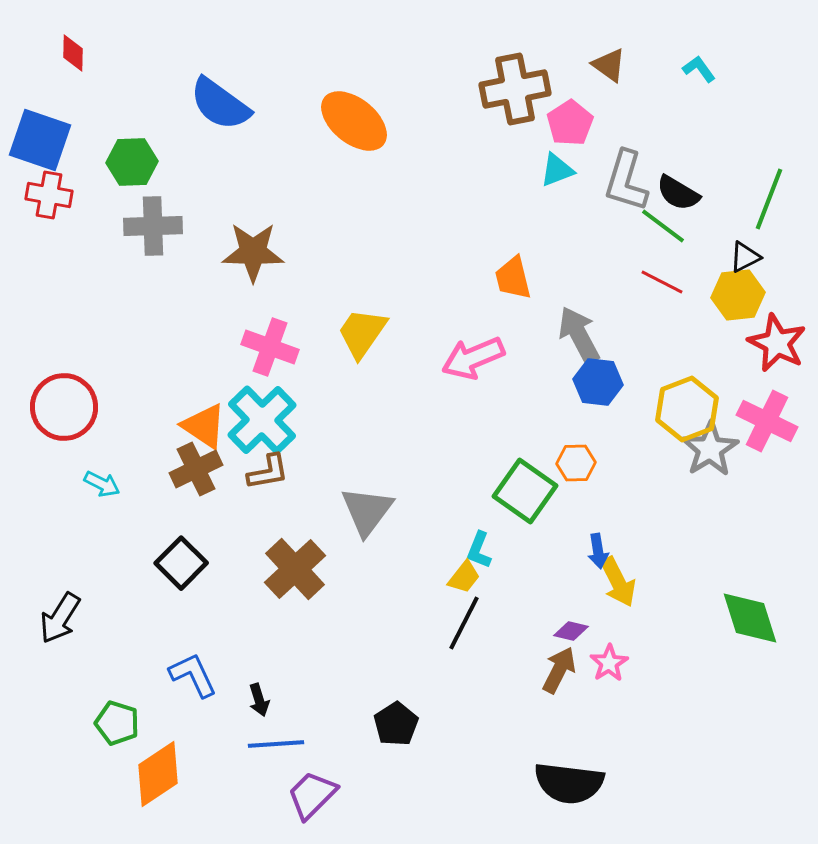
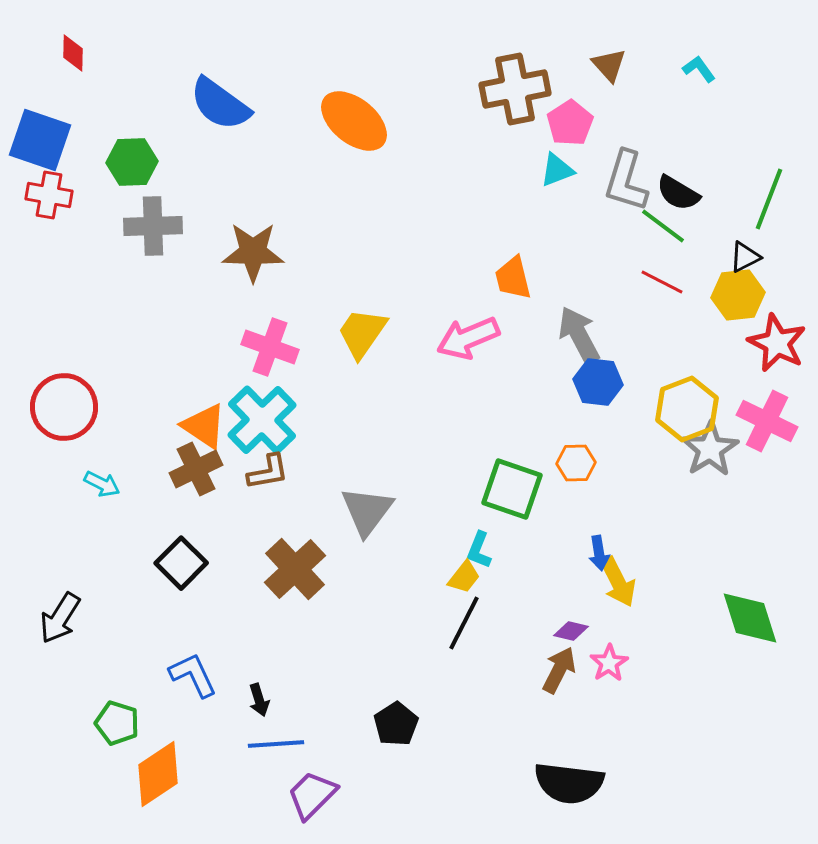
brown triangle at (609, 65): rotated 12 degrees clockwise
pink arrow at (473, 358): moved 5 px left, 20 px up
green square at (525, 491): moved 13 px left, 2 px up; rotated 16 degrees counterclockwise
blue arrow at (598, 551): moved 1 px right, 2 px down
